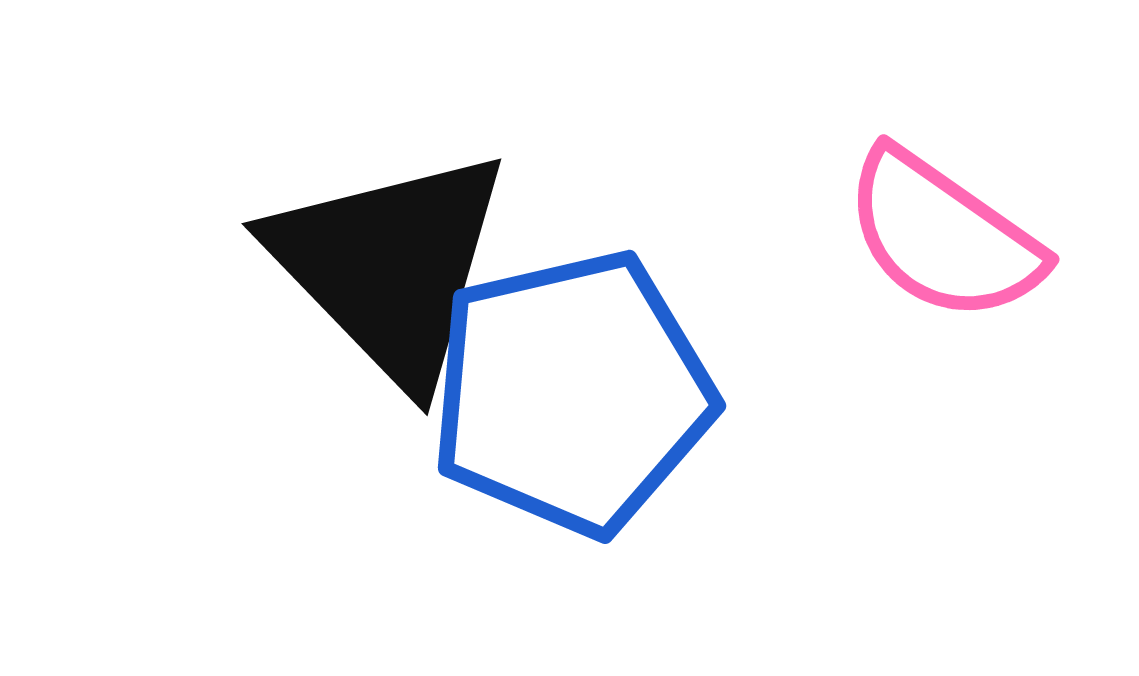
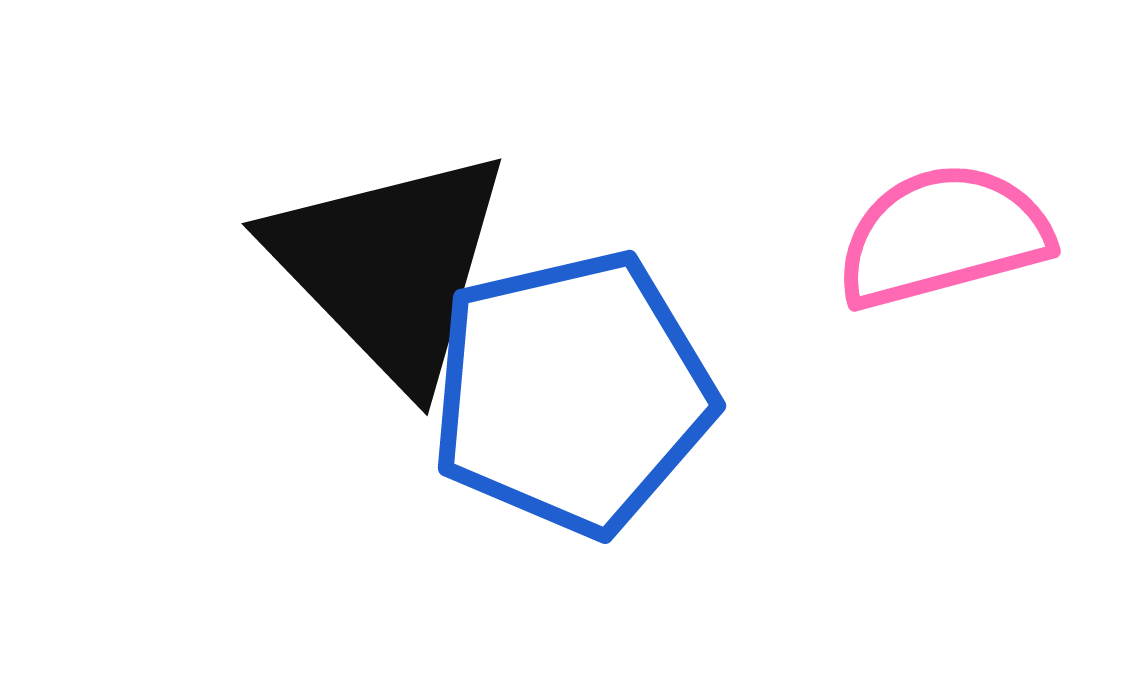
pink semicircle: rotated 130 degrees clockwise
